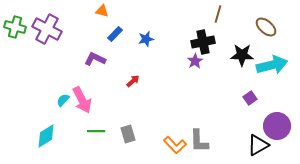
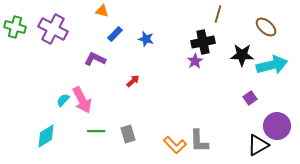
purple cross: moved 6 px right
blue star: rotated 28 degrees clockwise
